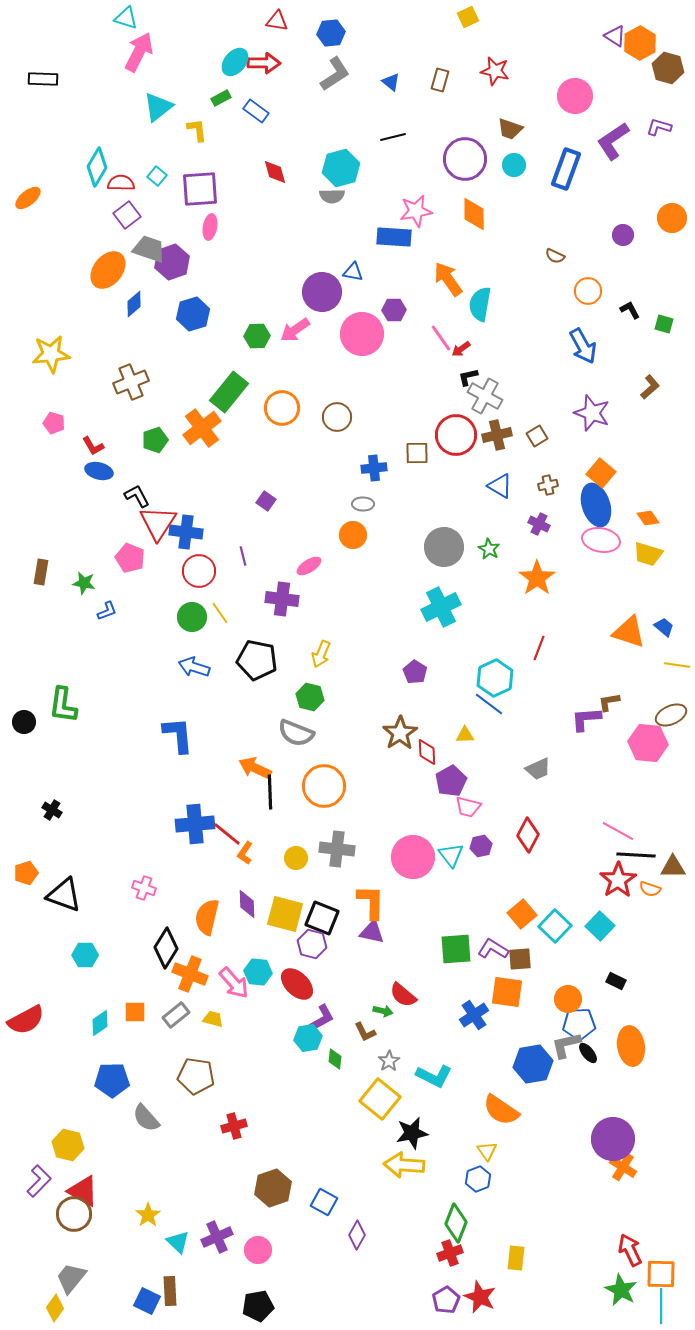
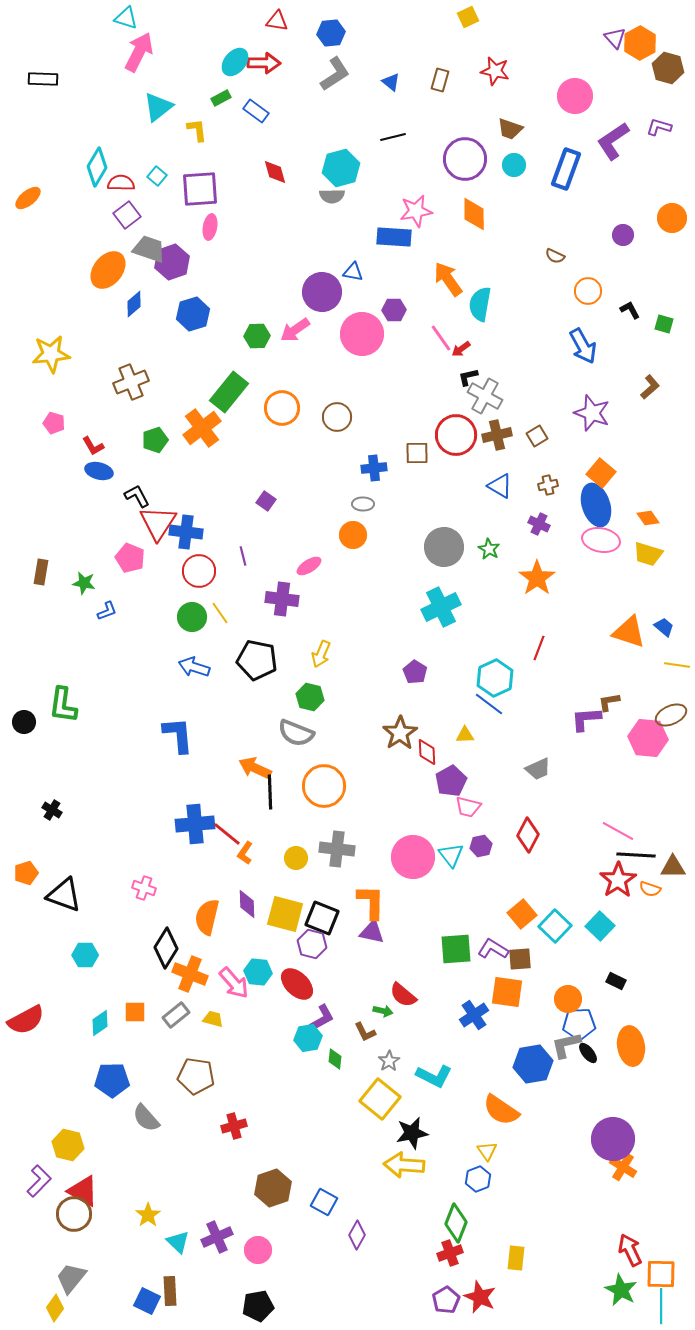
purple triangle at (615, 36): moved 2 px down; rotated 15 degrees clockwise
pink hexagon at (648, 743): moved 5 px up
